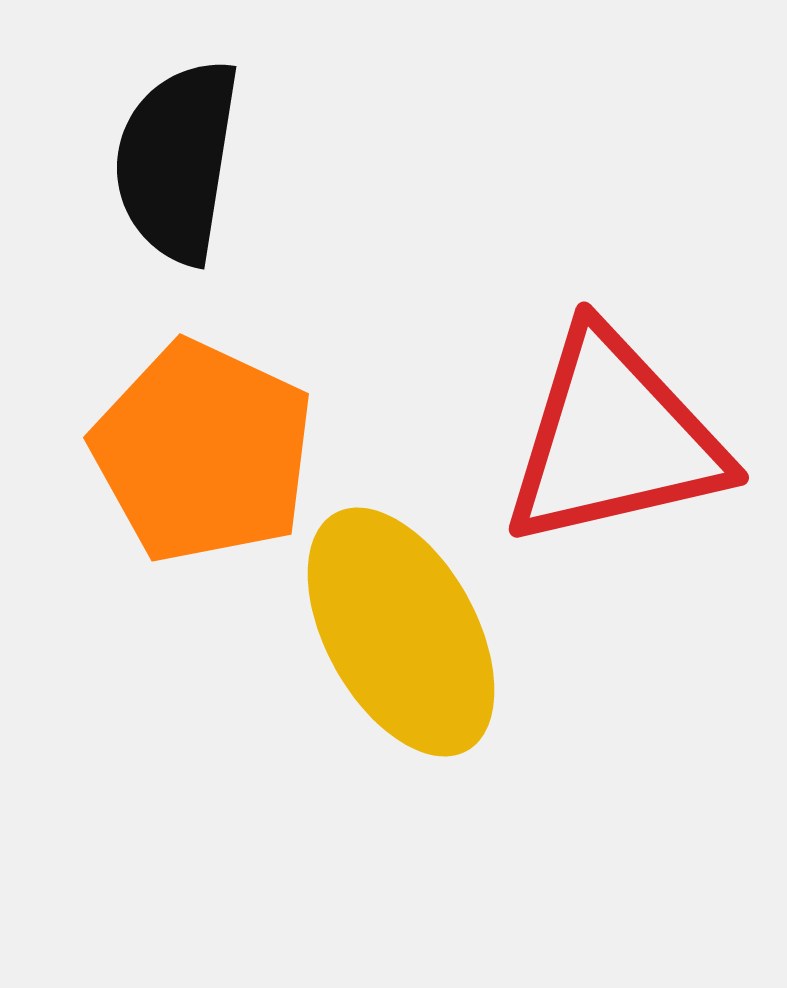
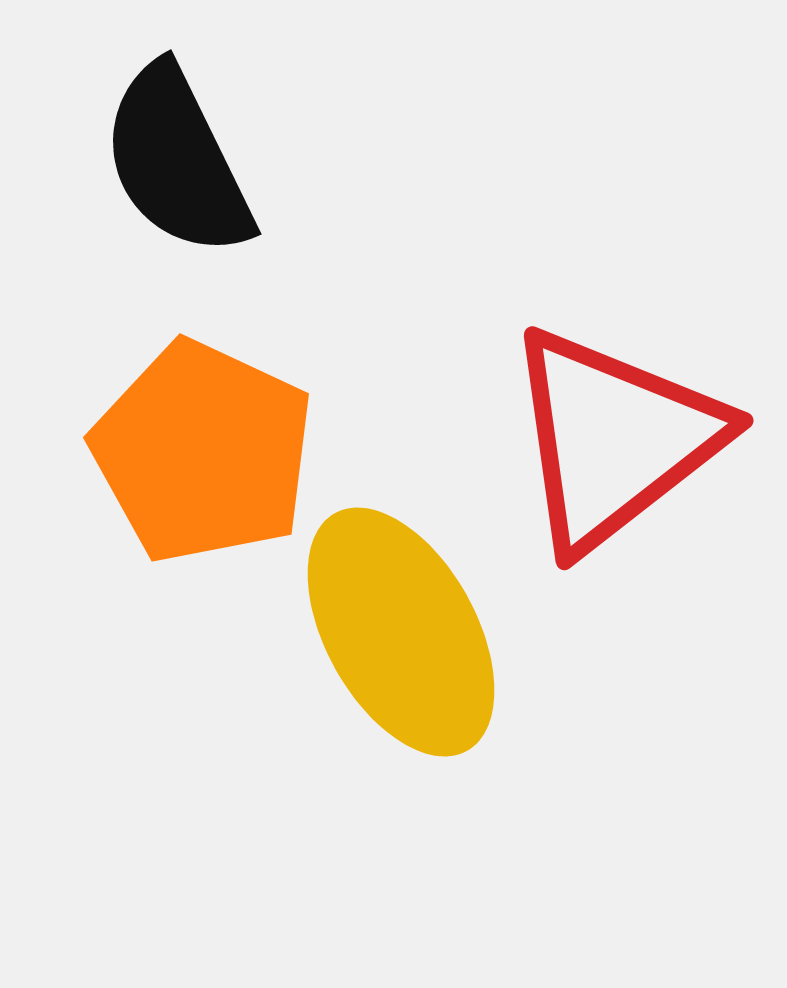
black semicircle: rotated 35 degrees counterclockwise
red triangle: rotated 25 degrees counterclockwise
